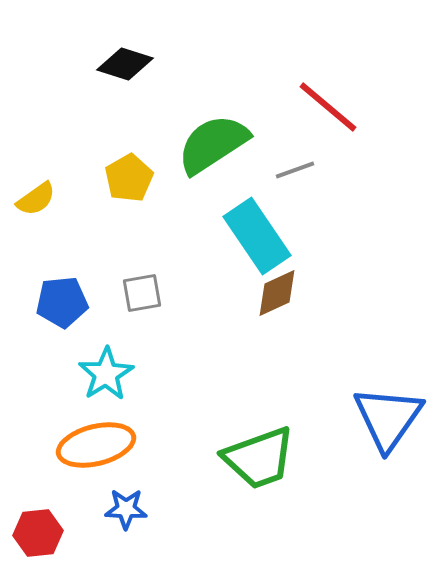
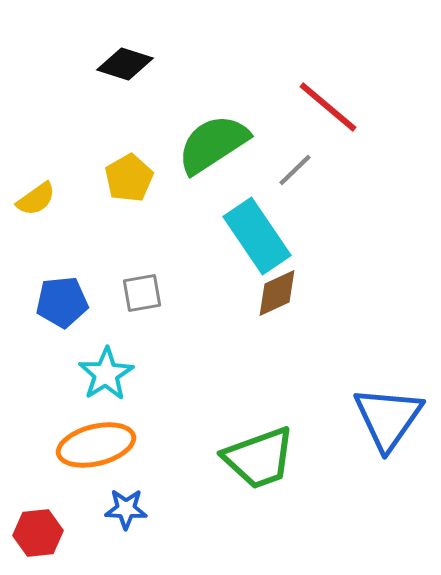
gray line: rotated 24 degrees counterclockwise
